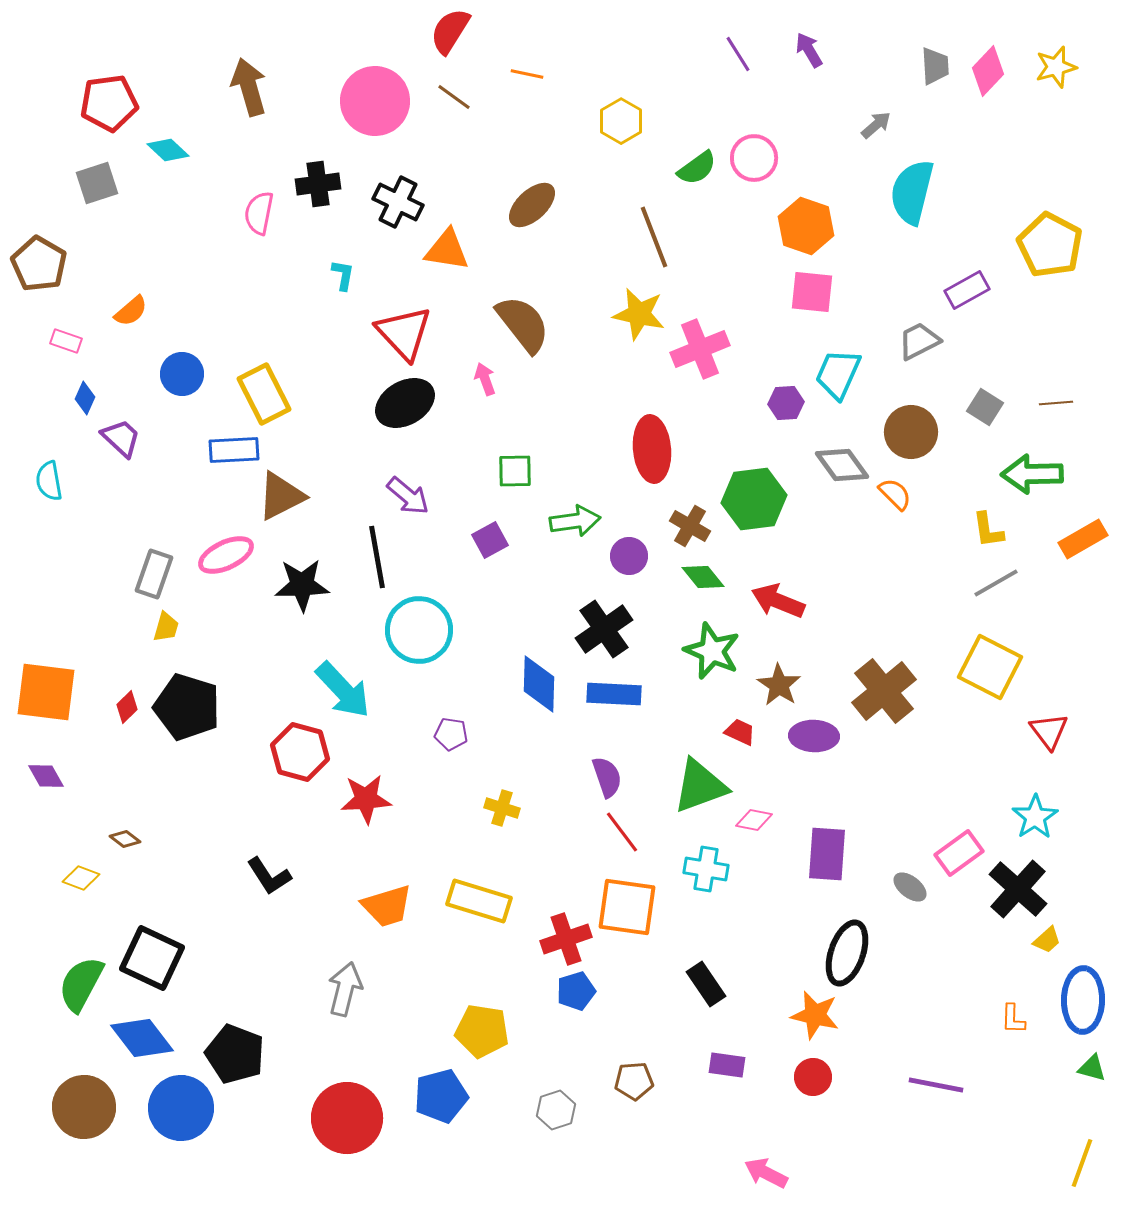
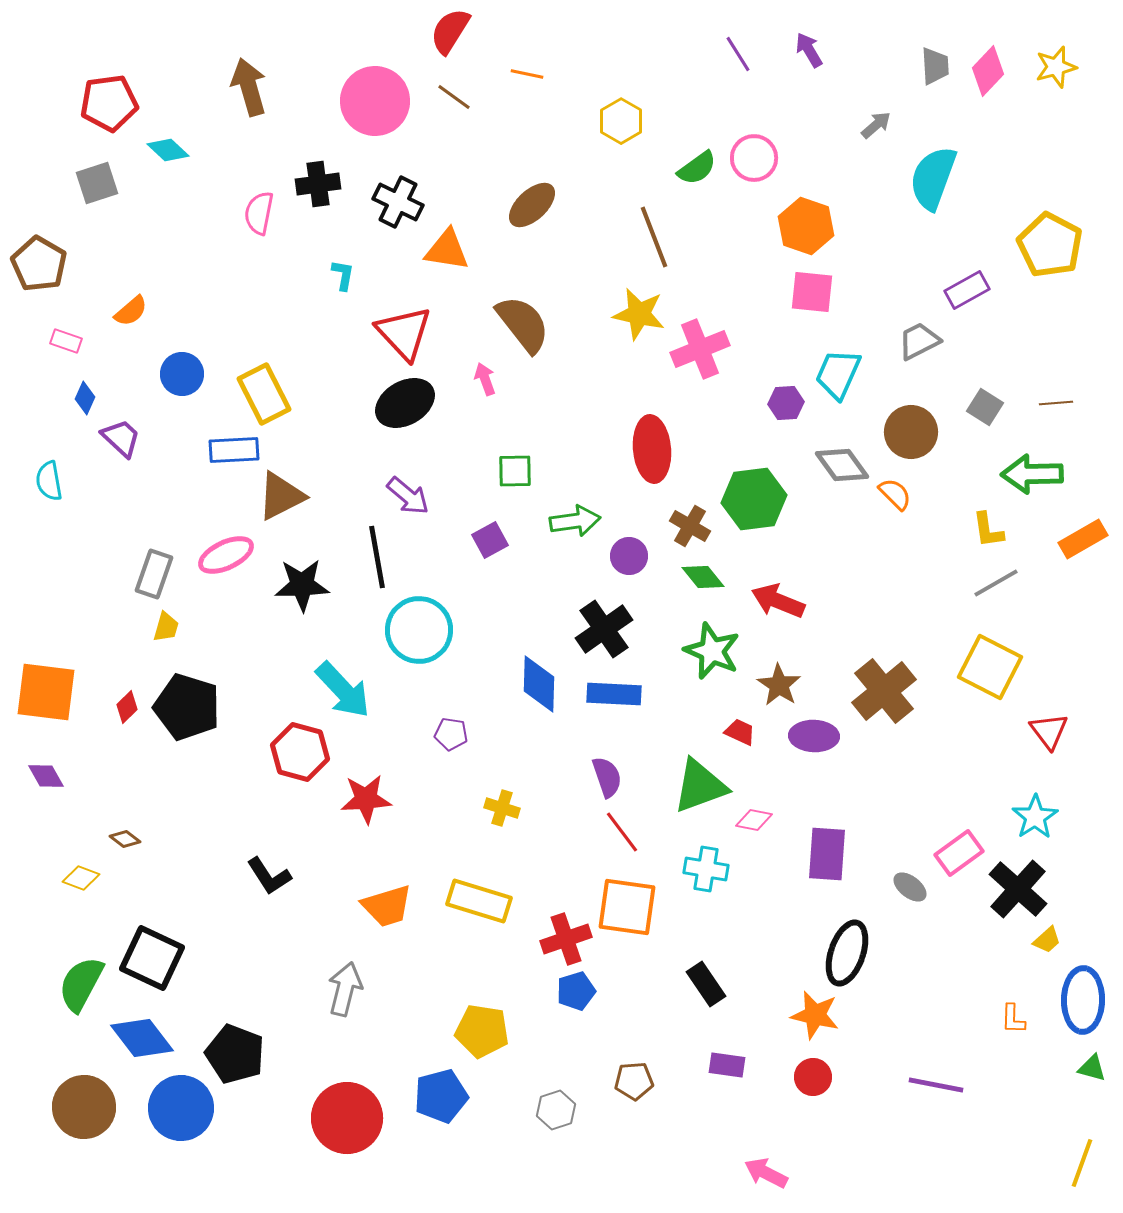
cyan semicircle at (912, 192): moved 21 px right, 14 px up; rotated 6 degrees clockwise
